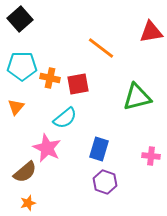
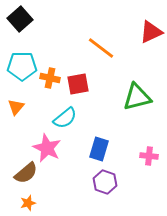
red triangle: rotated 15 degrees counterclockwise
pink cross: moved 2 px left
brown semicircle: moved 1 px right, 1 px down
